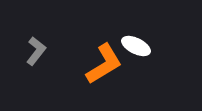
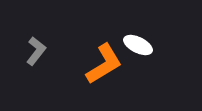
white ellipse: moved 2 px right, 1 px up
